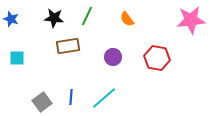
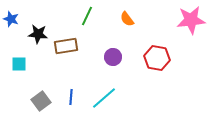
black star: moved 16 px left, 16 px down
brown rectangle: moved 2 px left
cyan square: moved 2 px right, 6 px down
gray square: moved 1 px left, 1 px up
